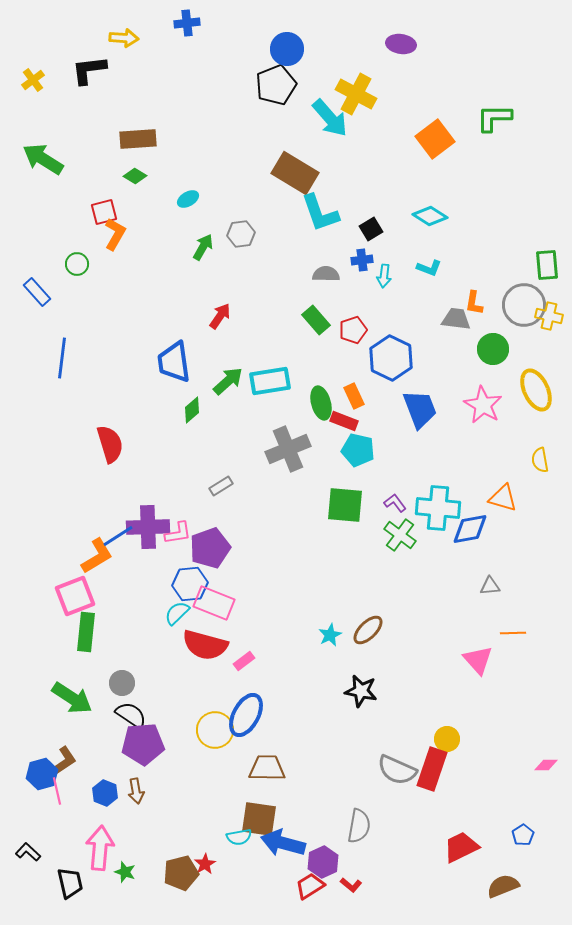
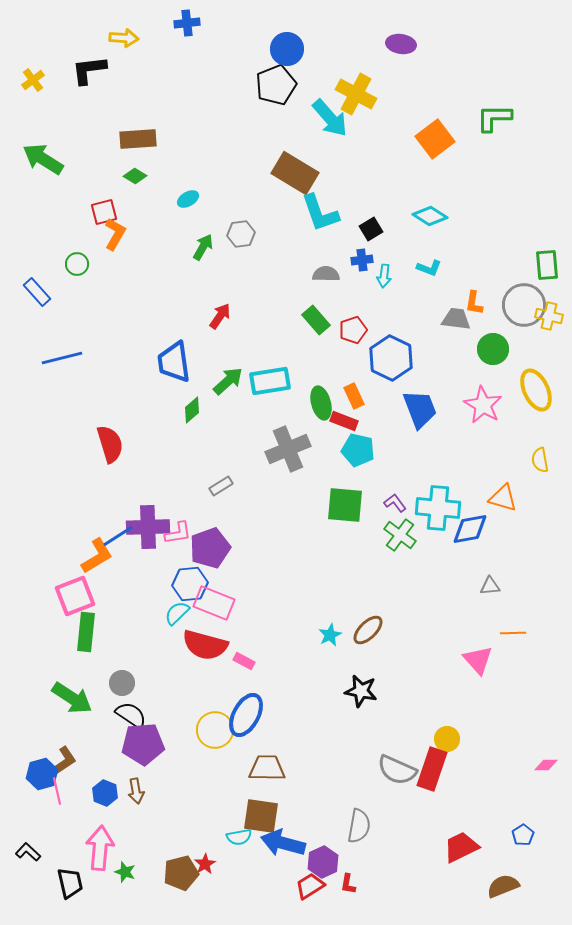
blue line at (62, 358): rotated 69 degrees clockwise
pink rectangle at (244, 661): rotated 65 degrees clockwise
brown square at (259, 819): moved 2 px right, 3 px up
red L-shape at (351, 885): moved 3 px left, 1 px up; rotated 60 degrees clockwise
